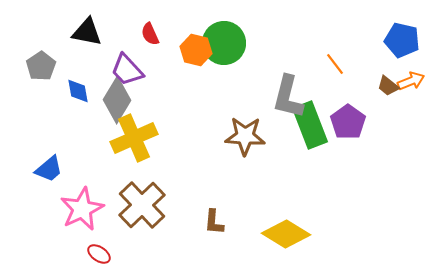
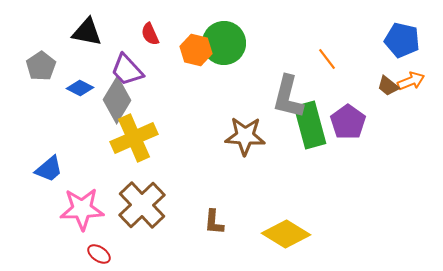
orange line: moved 8 px left, 5 px up
blue diamond: moved 2 px right, 3 px up; rotated 52 degrees counterclockwise
green rectangle: rotated 6 degrees clockwise
pink star: rotated 24 degrees clockwise
